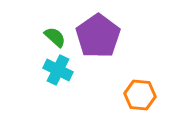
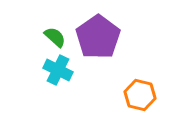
purple pentagon: moved 1 px down
orange hexagon: rotated 8 degrees clockwise
